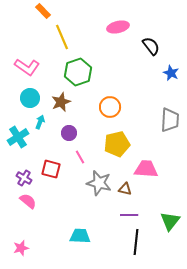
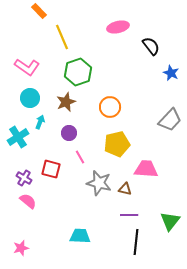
orange rectangle: moved 4 px left
brown star: moved 5 px right
gray trapezoid: rotated 40 degrees clockwise
